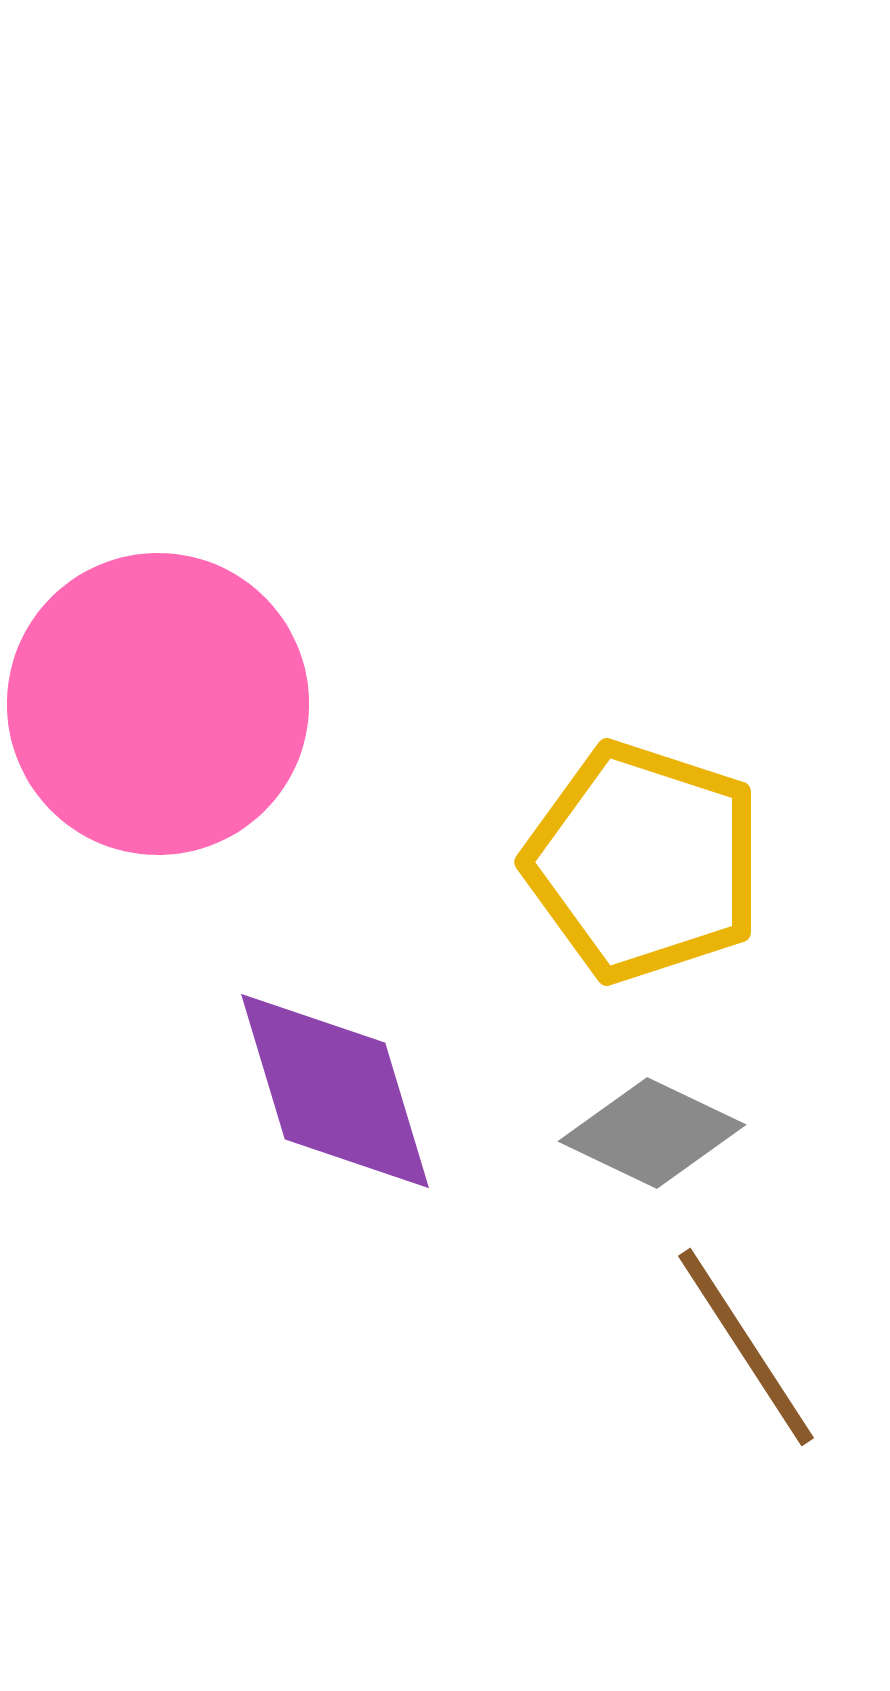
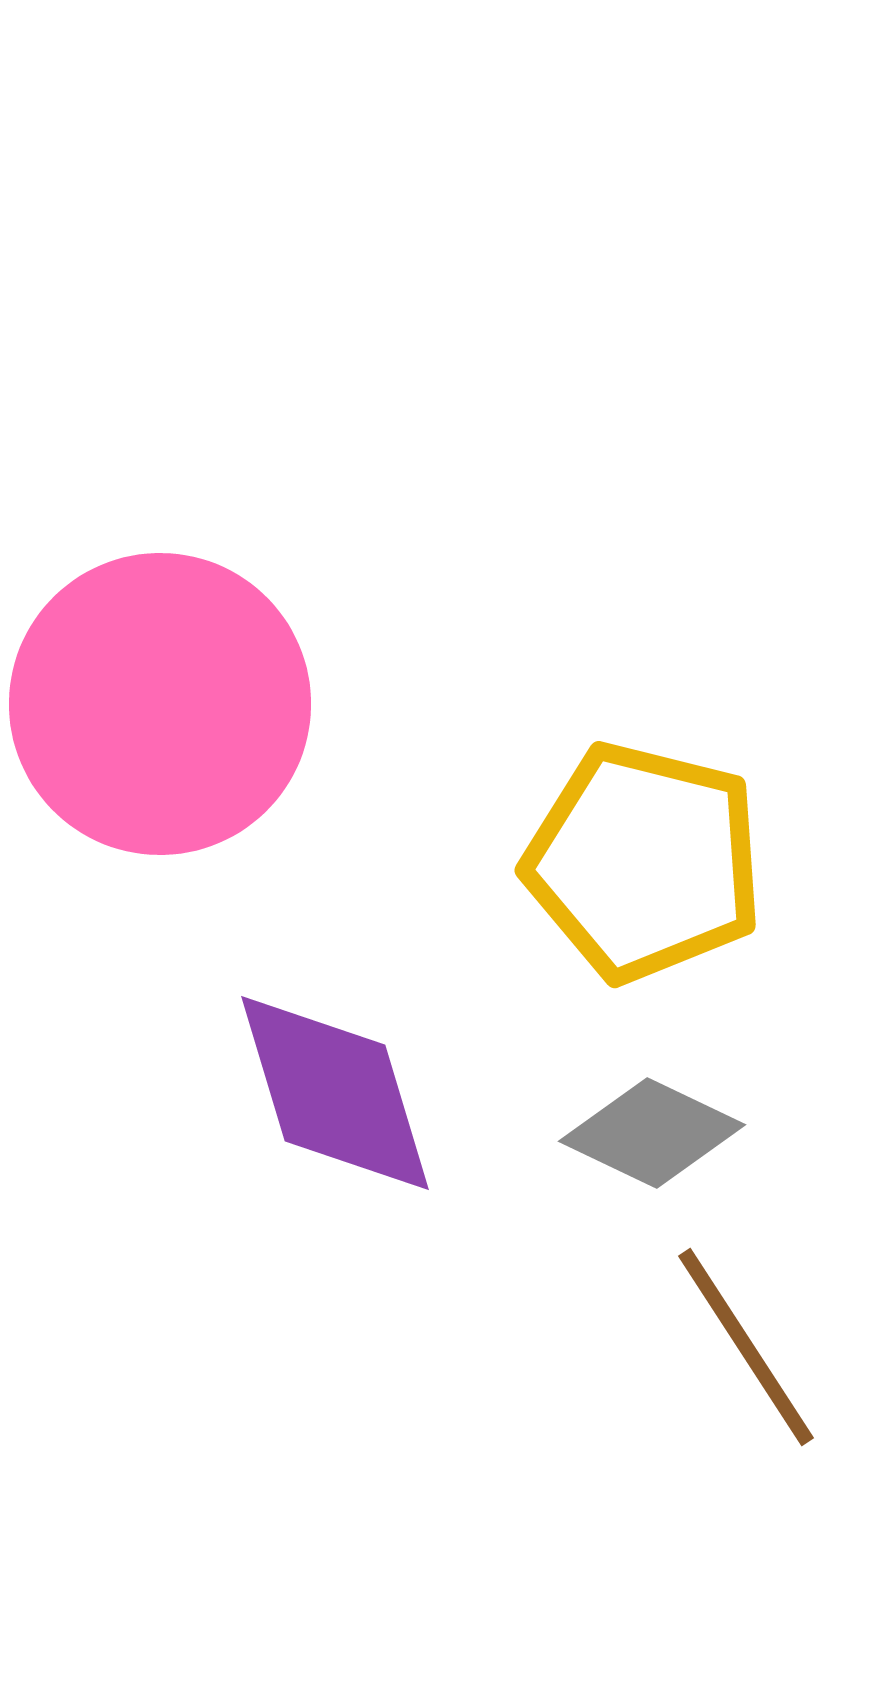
pink circle: moved 2 px right
yellow pentagon: rotated 4 degrees counterclockwise
purple diamond: moved 2 px down
